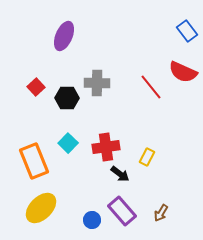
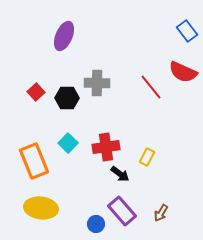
red square: moved 5 px down
yellow ellipse: rotated 52 degrees clockwise
blue circle: moved 4 px right, 4 px down
